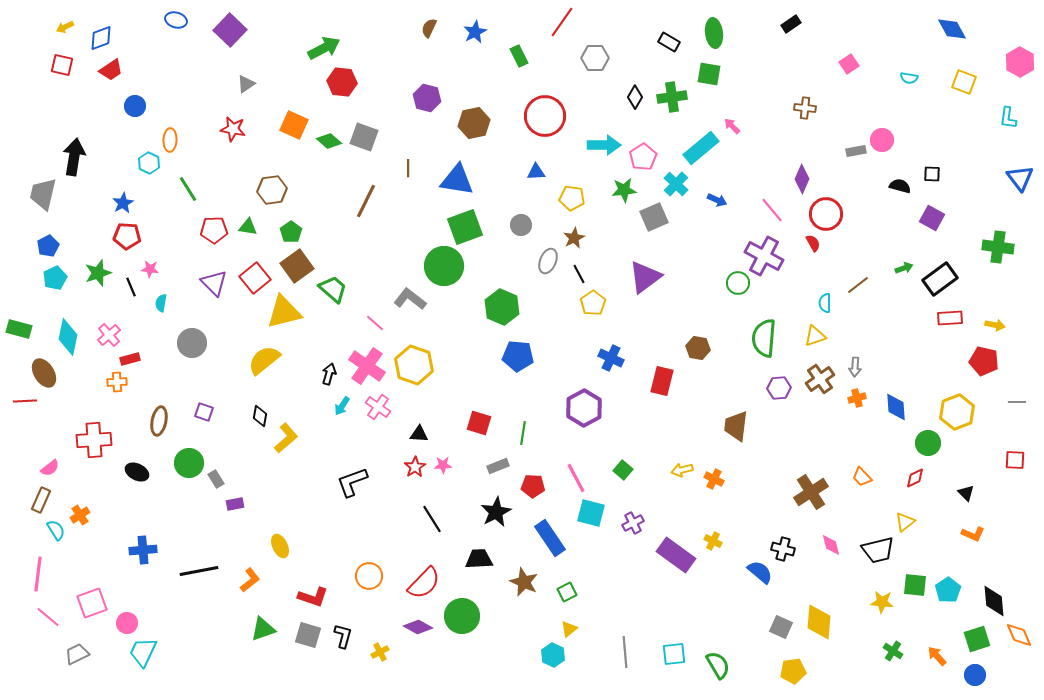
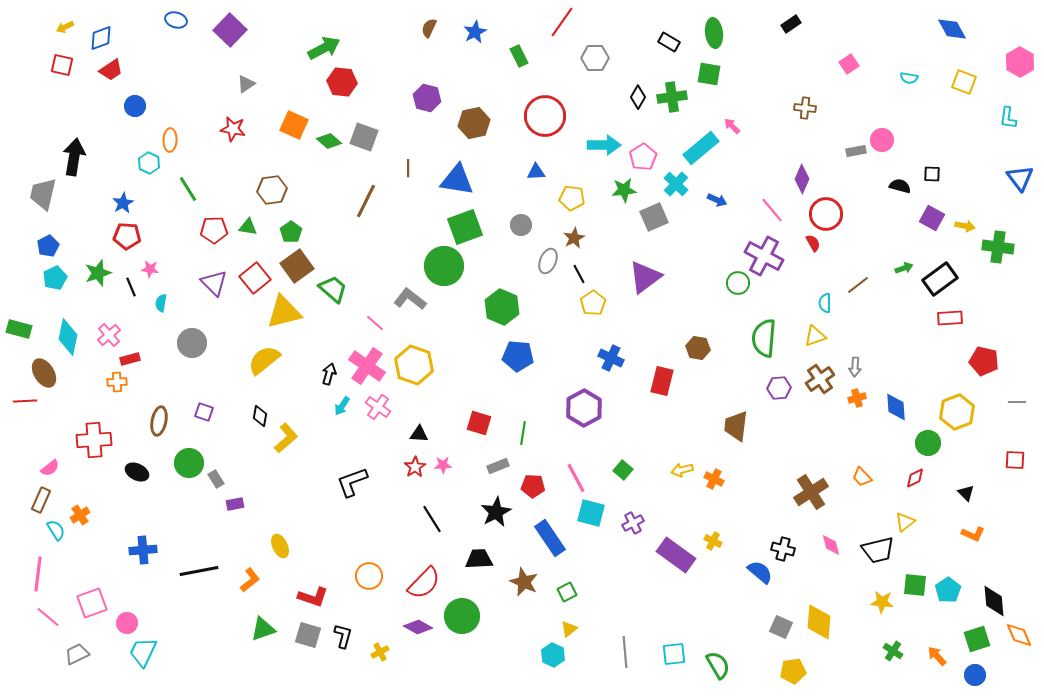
black diamond at (635, 97): moved 3 px right
yellow arrow at (995, 325): moved 30 px left, 99 px up
